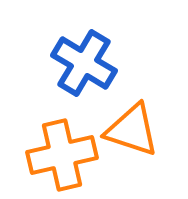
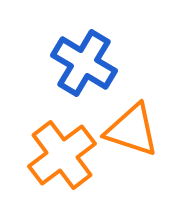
orange cross: rotated 24 degrees counterclockwise
